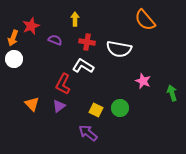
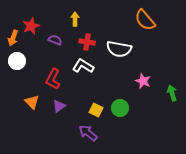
white circle: moved 3 px right, 2 px down
red L-shape: moved 10 px left, 5 px up
orange triangle: moved 2 px up
